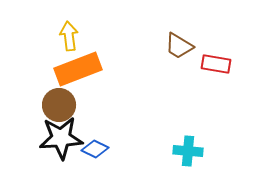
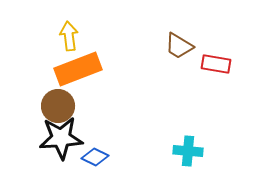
brown circle: moved 1 px left, 1 px down
blue diamond: moved 8 px down
